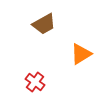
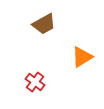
orange triangle: moved 1 px right, 3 px down
